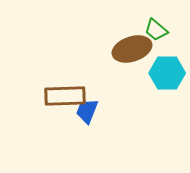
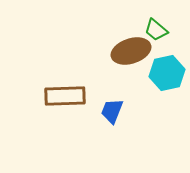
brown ellipse: moved 1 px left, 2 px down
cyan hexagon: rotated 12 degrees counterclockwise
blue trapezoid: moved 25 px right
